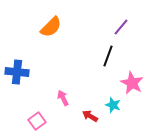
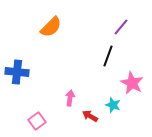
pink arrow: moved 7 px right; rotated 35 degrees clockwise
